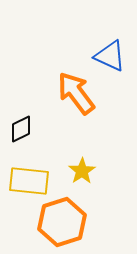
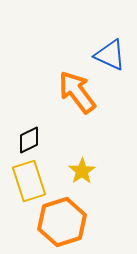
blue triangle: moved 1 px up
orange arrow: moved 1 px right, 1 px up
black diamond: moved 8 px right, 11 px down
yellow rectangle: rotated 66 degrees clockwise
